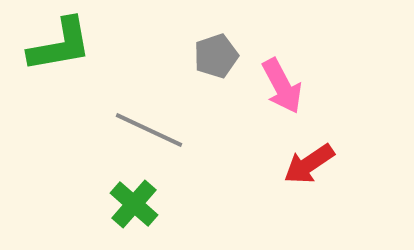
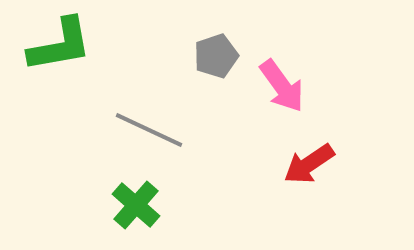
pink arrow: rotated 8 degrees counterclockwise
green cross: moved 2 px right, 1 px down
